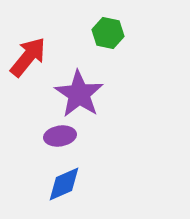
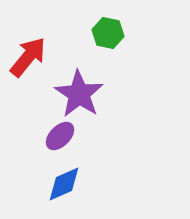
purple ellipse: rotated 36 degrees counterclockwise
